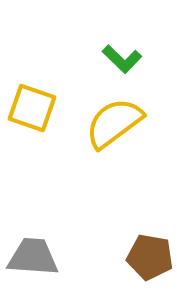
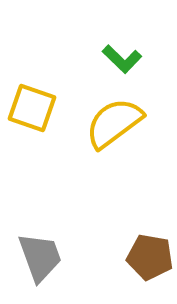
gray trapezoid: moved 7 px right; rotated 66 degrees clockwise
